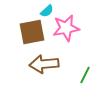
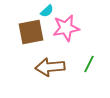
brown square: moved 1 px left
brown arrow: moved 6 px right, 3 px down
green line: moved 4 px right, 11 px up
